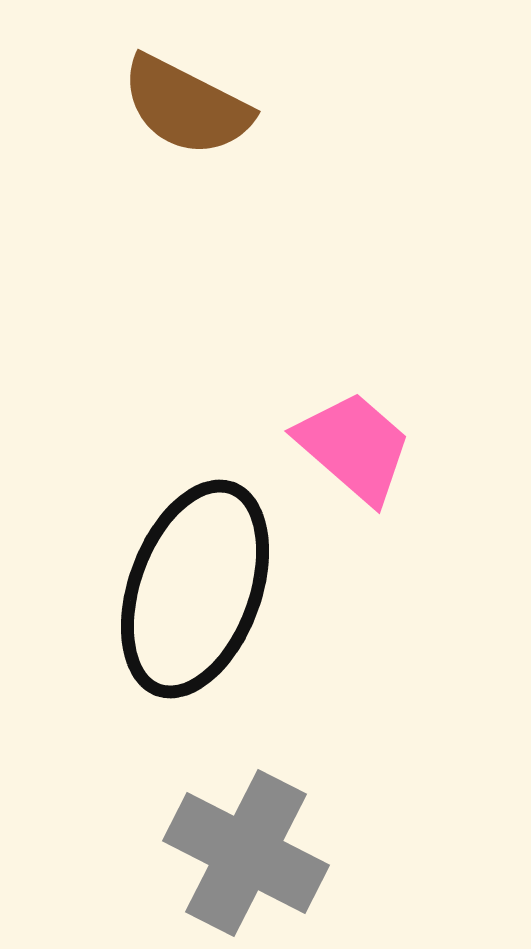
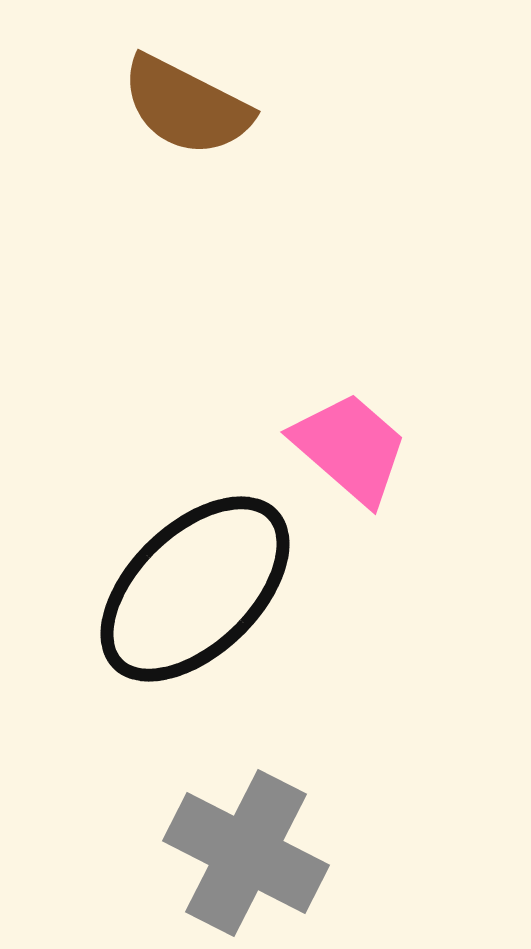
pink trapezoid: moved 4 px left, 1 px down
black ellipse: rotated 26 degrees clockwise
